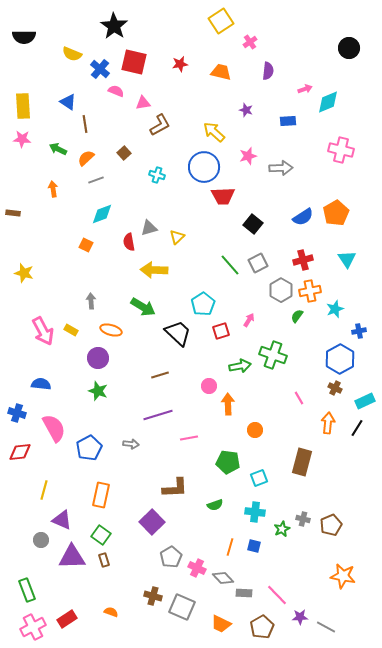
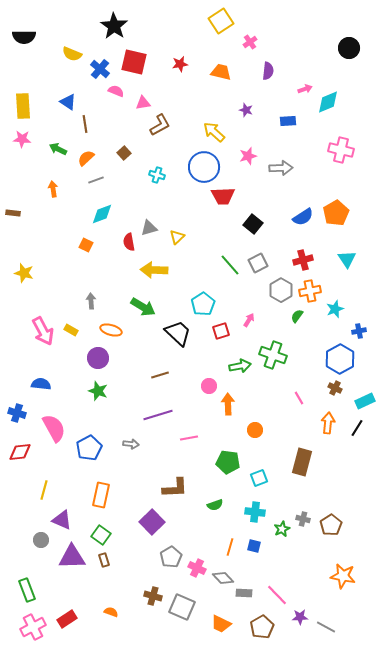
brown pentagon at (331, 525): rotated 10 degrees counterclockwise
